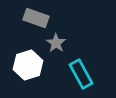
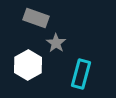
white hexagon: rotated 12 degrees counterclockwise
cyan rectangle: rotated 44 degrees clockwise
